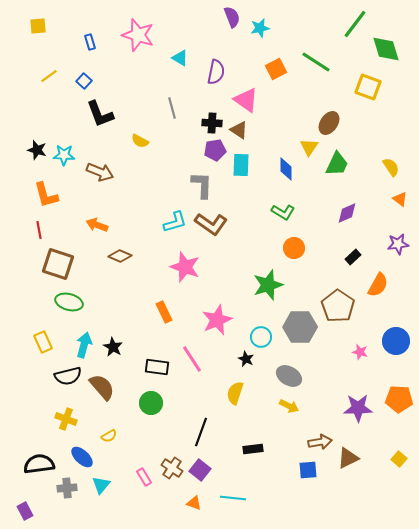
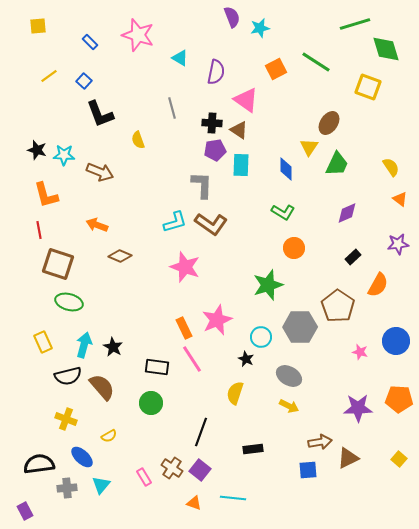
green line at (355, 24): rotated 36 degrees clockwise
blue rectangle at (90, 42): rotated 28 degrees counterclockwise
yellow semicircle at (140, 141): moved 2 px left, 1 px up; rotated 42 degrees clockwise
orange rectangle at (164, 312): moved 20 px right, 16 px down
